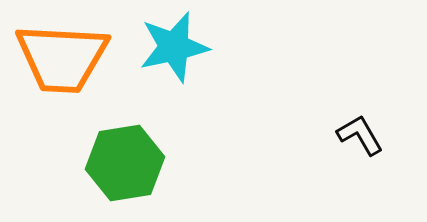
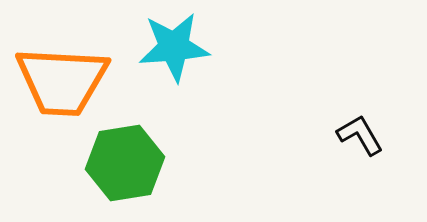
cyan star: rotated 8 degrees clockwise
orange trapezoid: moved 23 px down
